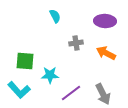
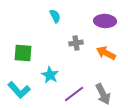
green square: moved 2 px left, 8 px up
cyan star: rotated 30 degrees clockwise
purple line: moved 3 px right, 1 px down
